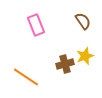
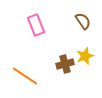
orange line: moved 1 px left, 1 px up
